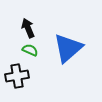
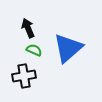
green semicircle: moved 4 px right
black cross: moved 7 px right
